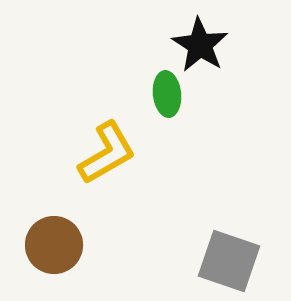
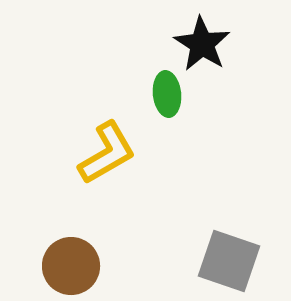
black star: moved 2 px right, 1 px up
brown circle: moved 17 px right, 21 px down
